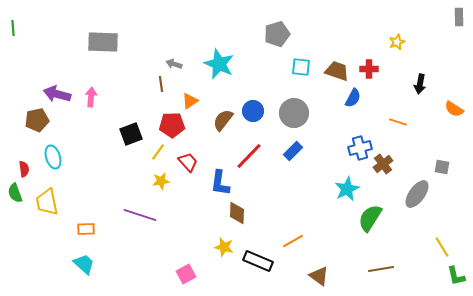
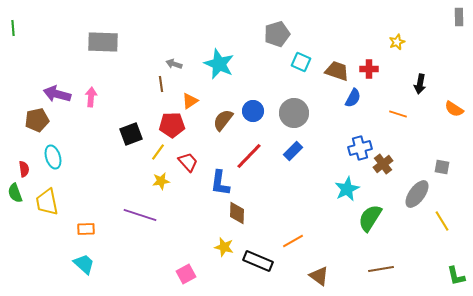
cyan square at (301, 67): moved 5 px up; rotated 18 degrees clockwise
orange line at (398, 122): moved 8 px up
yellow line at (442, 247): moved 26 px up
